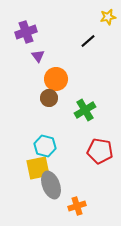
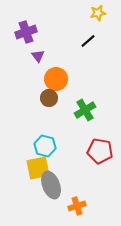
yellow star: moved 10 px left, 4 px up
